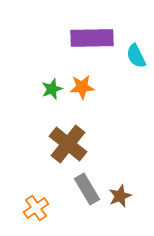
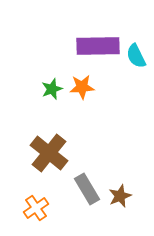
purple rectangle: moved 6 px right, 8 px down
brown cross: moved 19 px left, 9 px down
